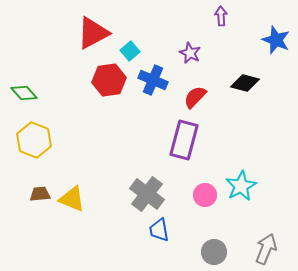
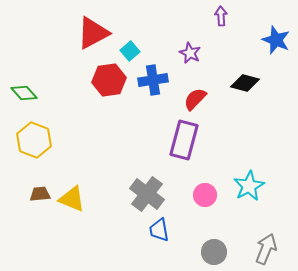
blue cross: rotated 32 degrees counterclockwise
red semicircle: moved 2 px down
cyan star: moved 8 px right
